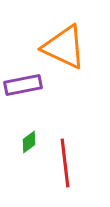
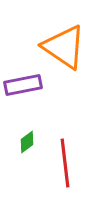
orange triangle: rotated 9 degrees clockwise
green diamond: moved 2 px left
